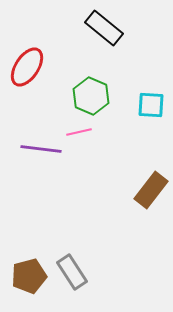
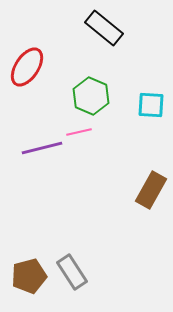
purple line: moved 1 px right, 1 px up; rotated 21 degrees counterclockwise
brown rectangle: rotated 9 degrees counterclockwise
